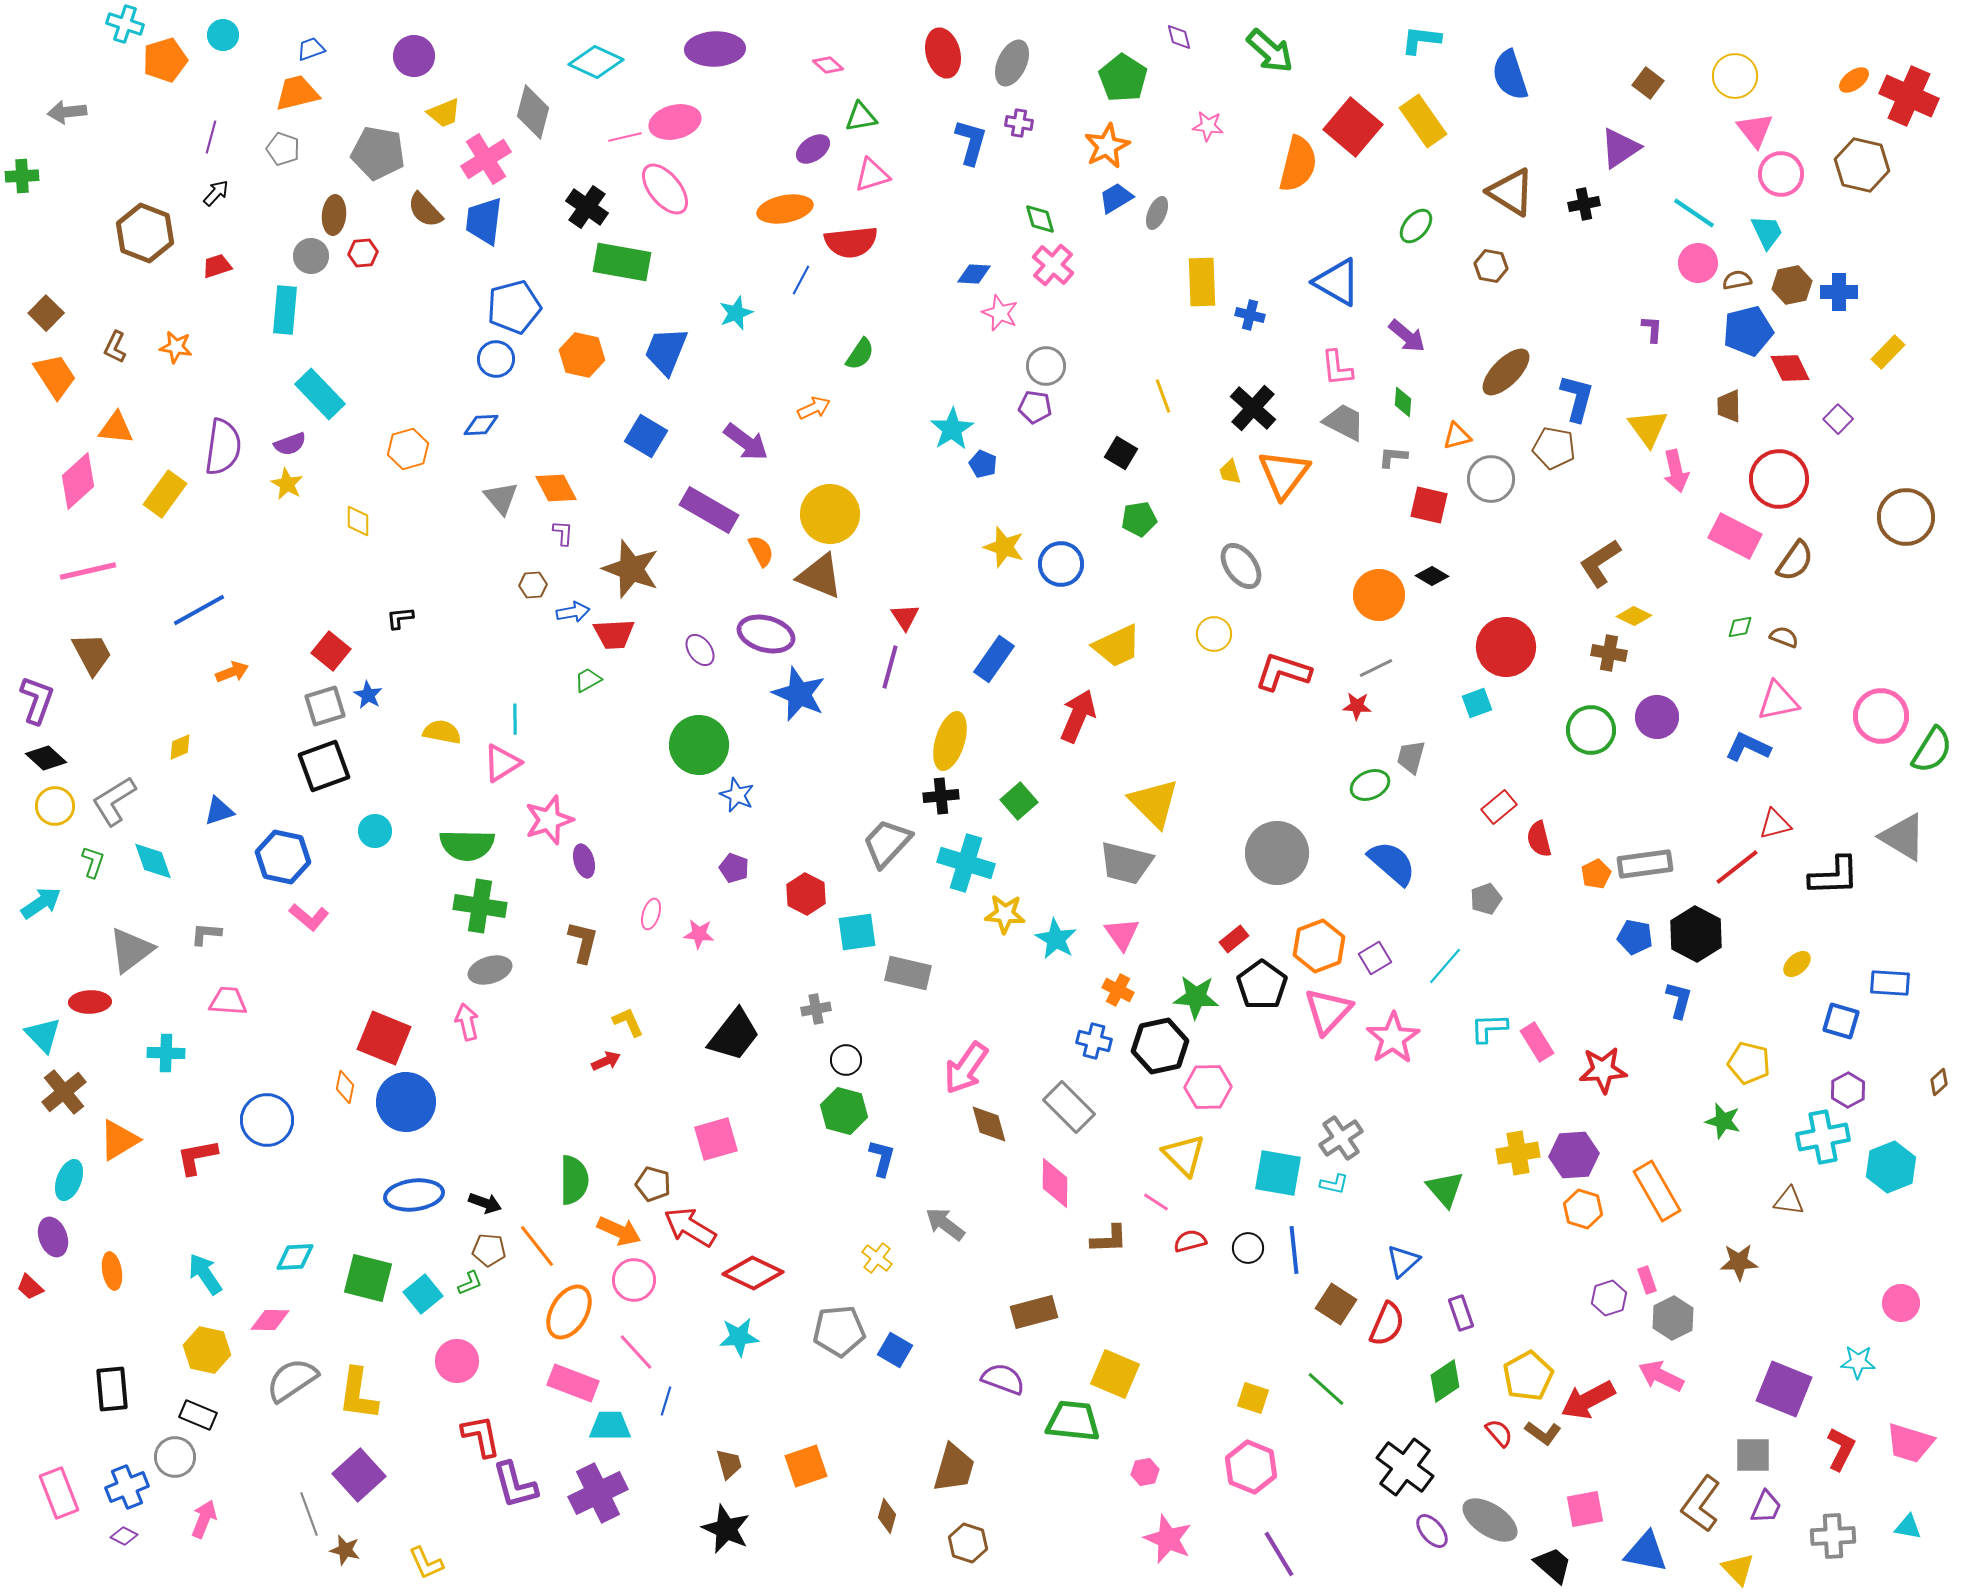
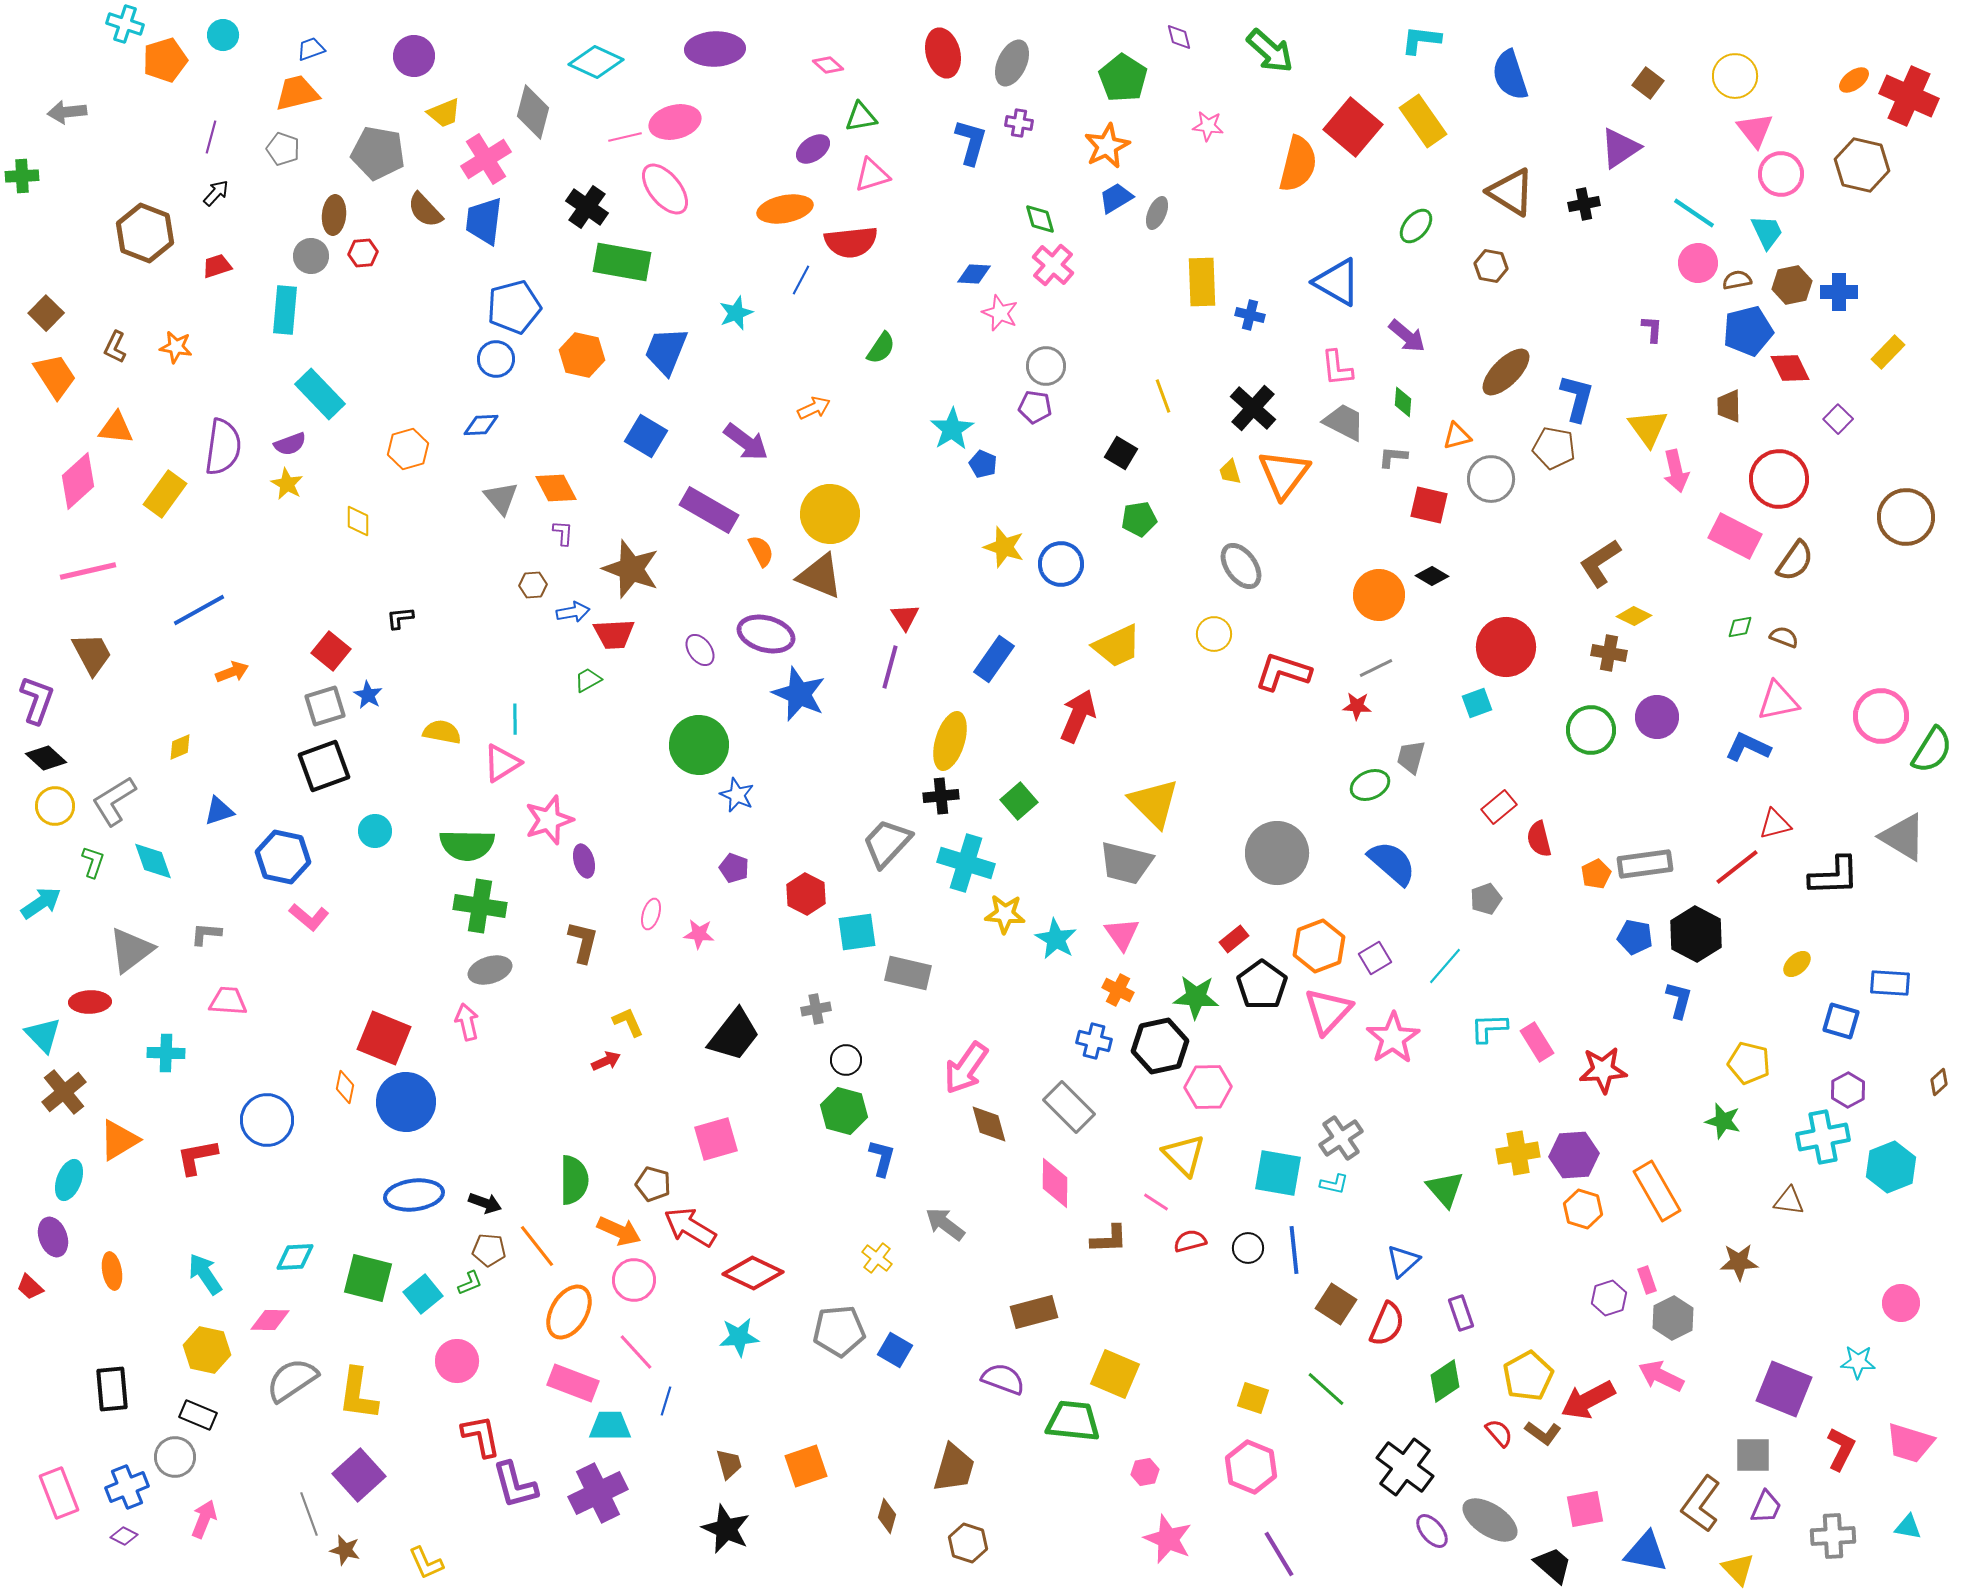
green semicircle at (860, 354): moved 21 px right, 6 px up
